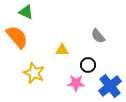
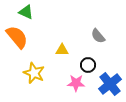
blue cross: moved 2 px up
